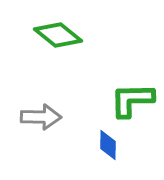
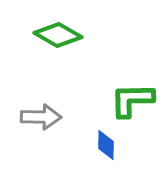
green diamond: rotated 9 degrees counterclockwise
blue diamond: moved 2 px left
